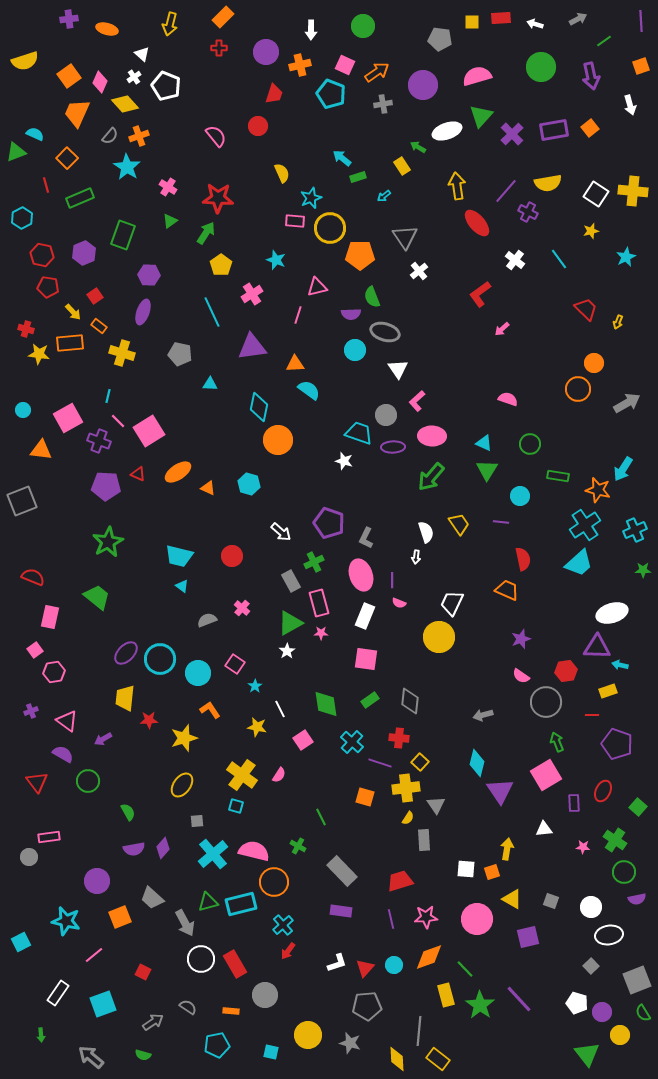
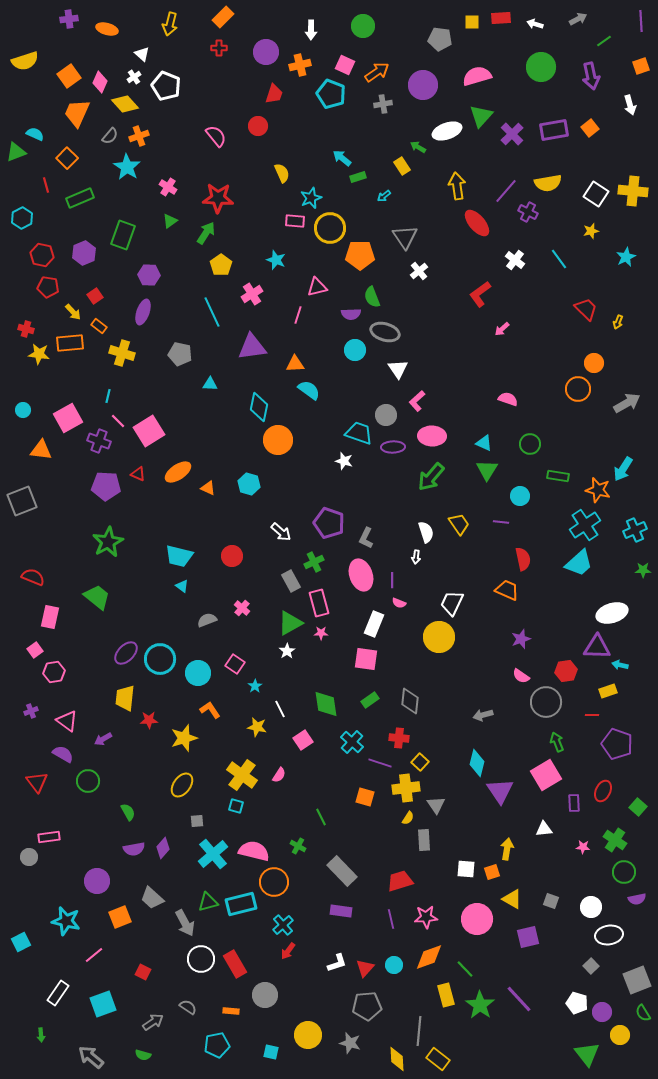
white rectangle at (365, 616): moved 9 px right, 8 px down
